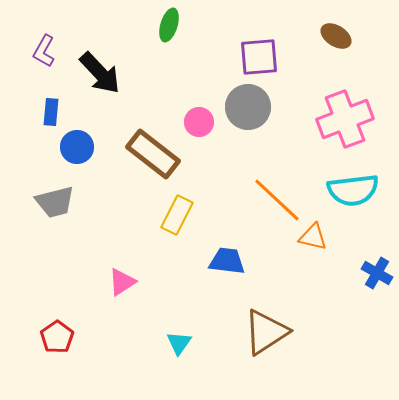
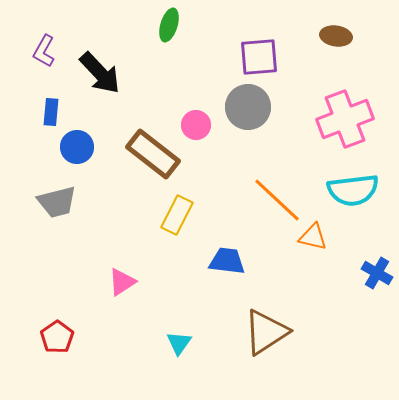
brown ellipse: rotated 24 degrees counterclockwise
pink circle: moved 3 px left, 3 px down
gray trapezoid: moved 2 px right
